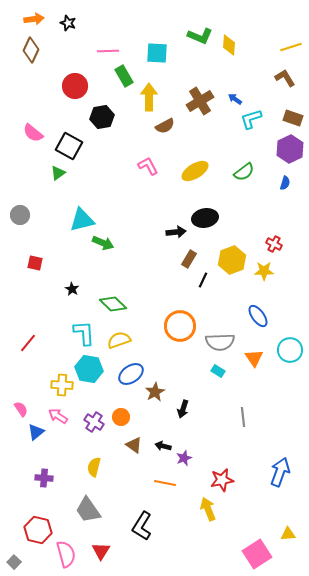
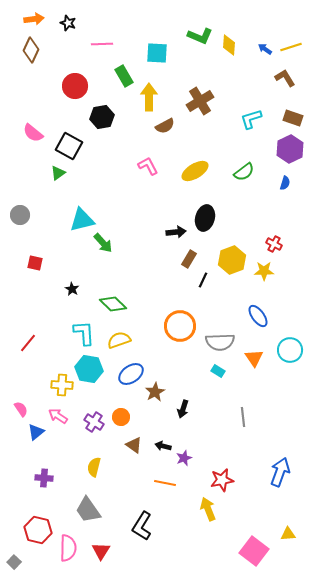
pink line at (108, 51): moved 6 px left, 7 px up
blue arrow at (235, 99): moved 30 px right, 50 px up
black ellipse at (205, 218): rotated 65 degrees counterclockwise
green arrow at (103, 243): rotated 25 degrees clockwise
pink semicircle at (66, 554): moved 2 px right, 6 px up; rotated 16 degrees clockwise
pink square at (257, 554): moved 3 px left, 3 px up; rotated 20 degrees counterclockwise
